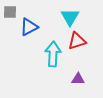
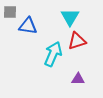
blue triangle: moved 1 px left, 1 px up; rotated 36 degrees clockwise
cyan arrow: rotated 20 degrees clockwise
